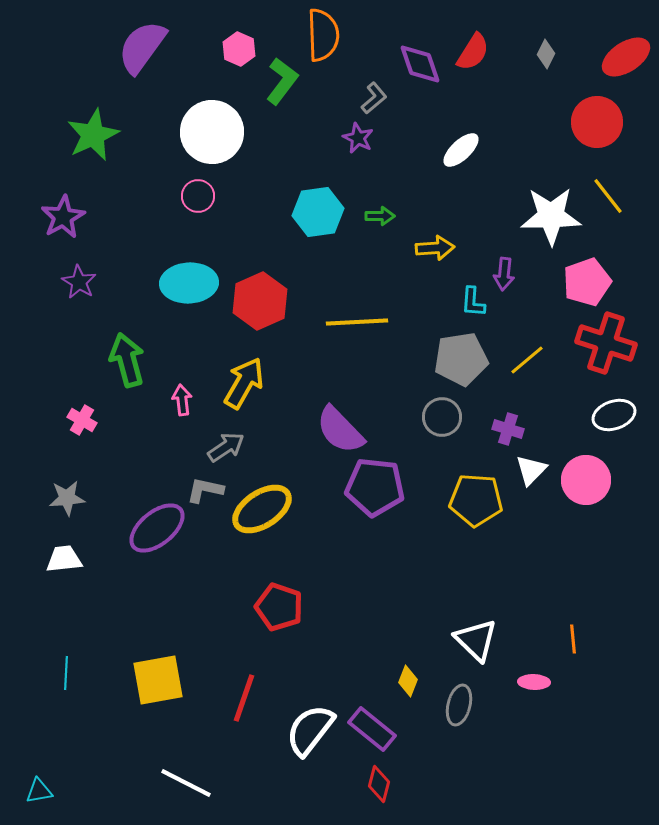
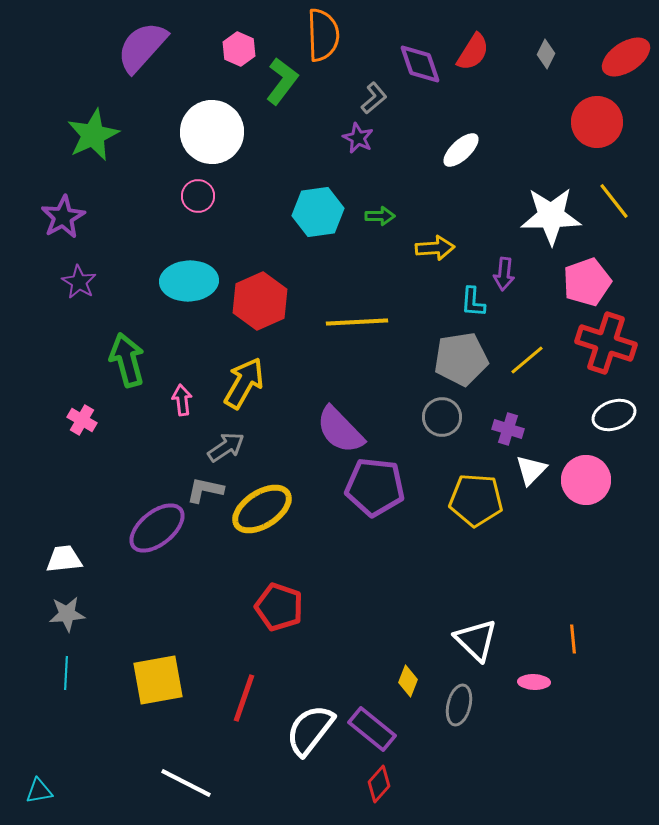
purple semicircle at (142, 47): rotated 6 degrees clockwise
yellow line at (608, 196): moved 6 px right, 5 px down
cyan ellipse at (189, 283): moved 2 px up
gray star at (67, 498): moved 116 px down
red diamond at (379, 784): rotated 27 degrees clockwise
